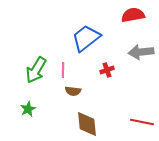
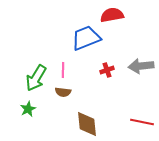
red semicircle: moved 21 px left
blue trapezoid: rotated 16 degrees clockwise
gray arrow: moved 14 px down
green arrow: moved 8 px down
brown semicircle: moved 10 px left, 1 px down
